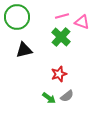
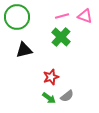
pink triangle: moved 3 px right, 6 px up
red star: moved 8 px left, 3 px down
